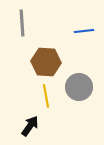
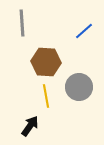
blue line: rotated 36 degrees counterclockwise
